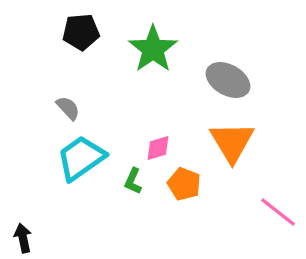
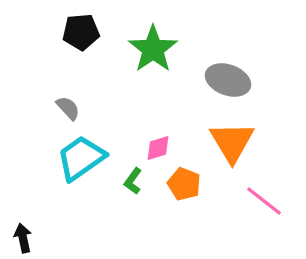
gray ellipse: rotated 9 degrees counterclockwise
green L-shape: rotated 12 degrees clockwise
pink line: moved 14 px left, 11 px up
